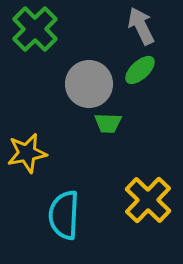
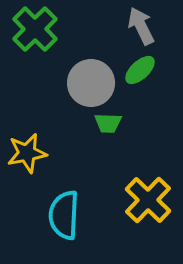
gray circle: moved 2 px right, 1 px up
